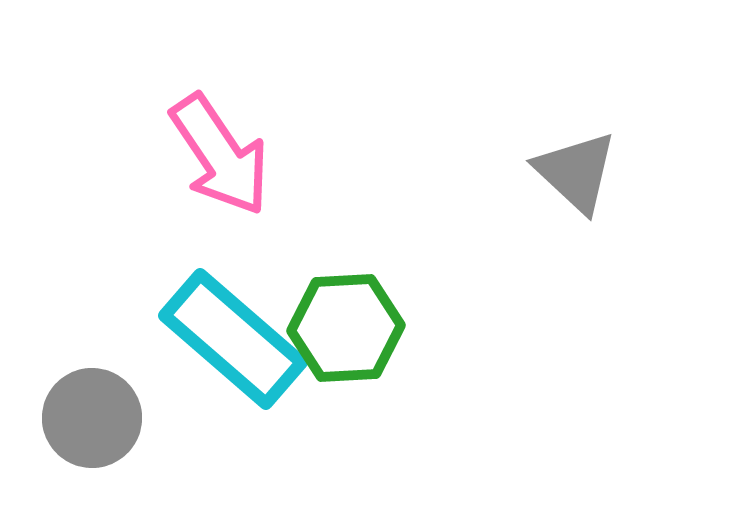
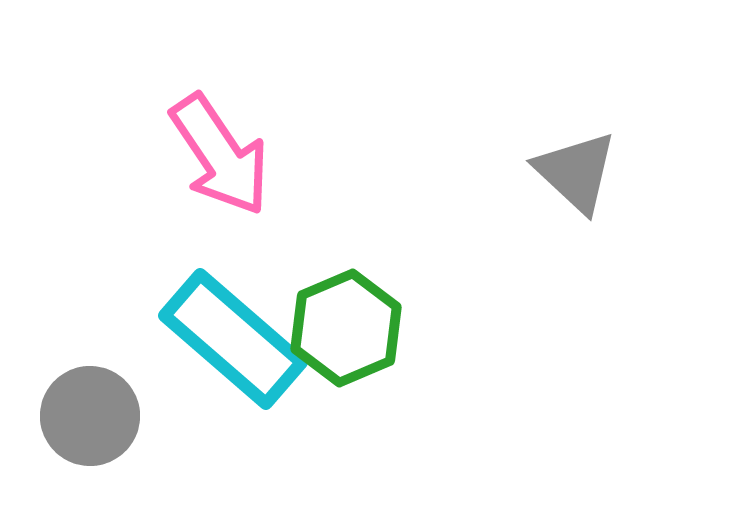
green hexagon: rotated 20 degrees counterclockwise
gray circle: moved 2 px left, 2 px up
